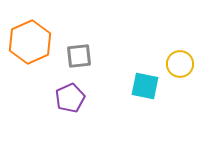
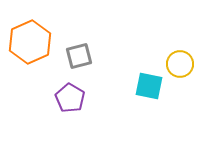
gray square: rotated 8 degrees counterclockwise
cyan square: moved 4 px right
purple pentagon: rotated 16 degrees counterclockwise
